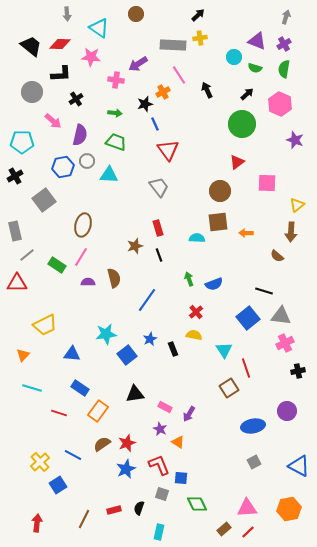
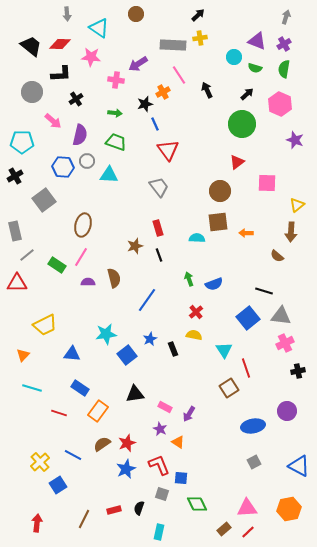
blue hexagon at (63, 167): rotated 15 degrees clockwise
